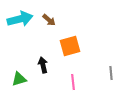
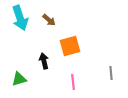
cyan arrow: moved 1 px up; rotated 85 degrees clockwise
black arrow: moved 1 px right, 4 px up
